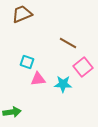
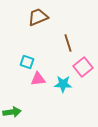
brown trapezoid: moved 16 px right, 3 px down
brown line: rotated 42 degrees clockwise
